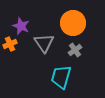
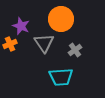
orange circle: moved 12 px left, 4 px up
cyan trapezoid: rotated 110 degrees counterclockwise
